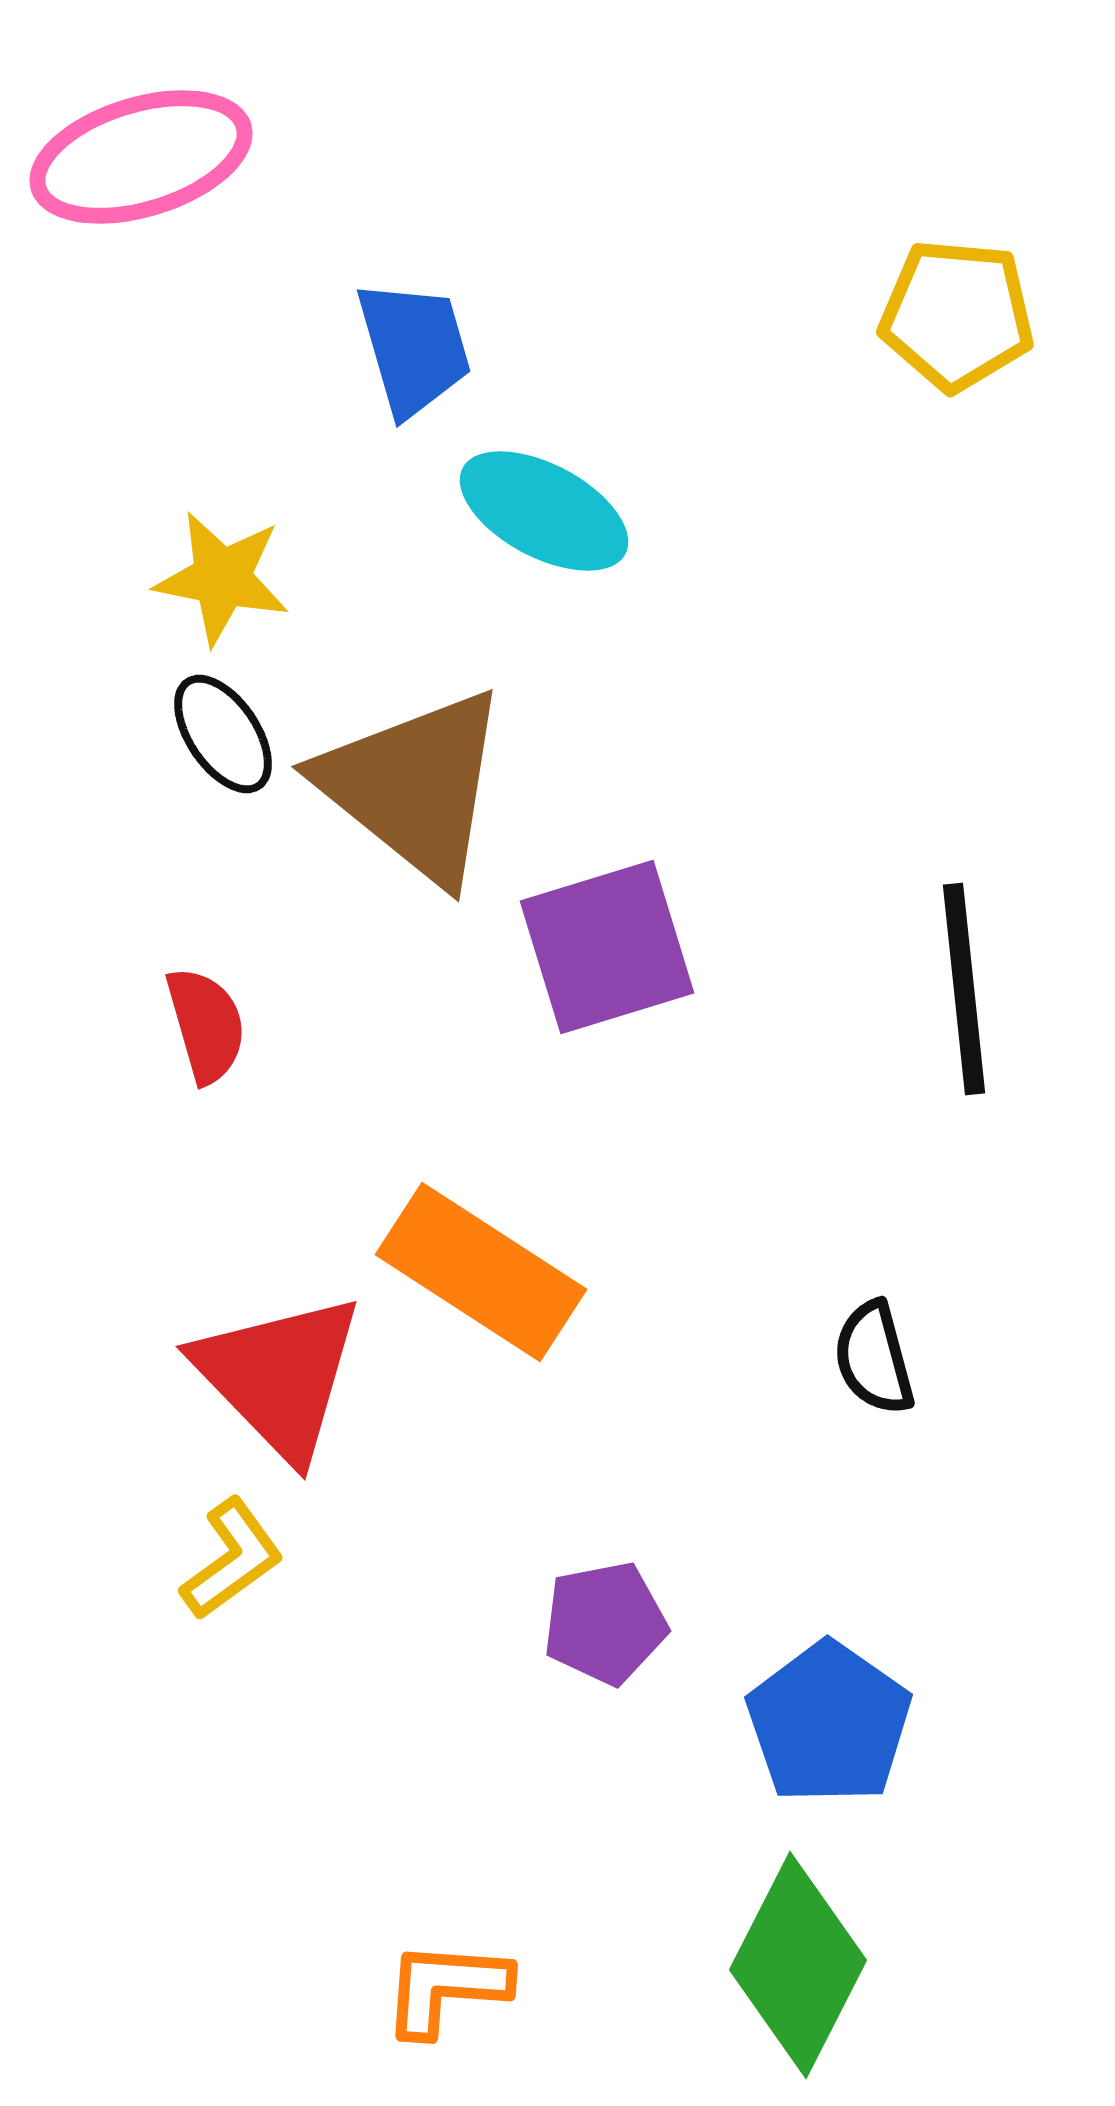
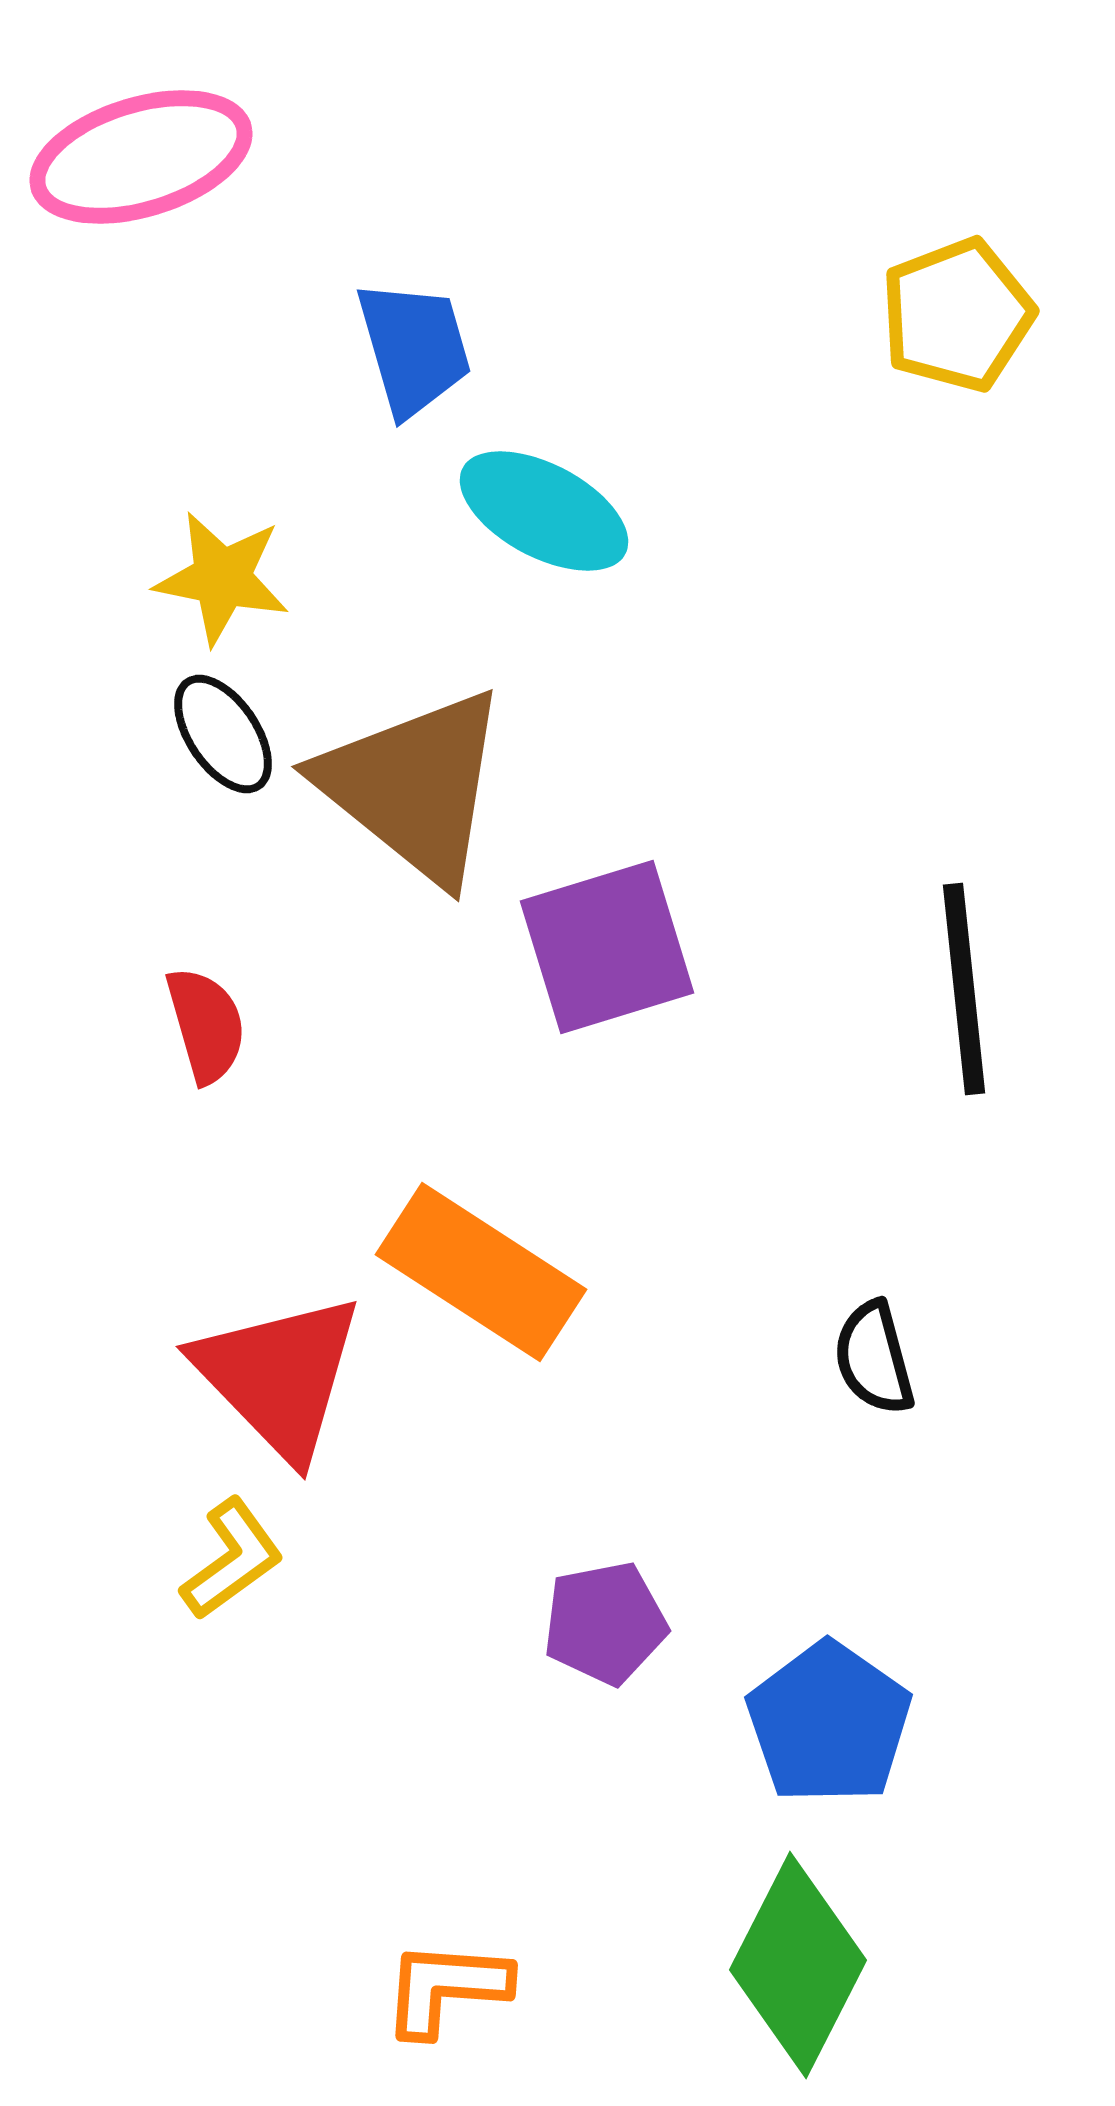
yellow pentagon: rotated 26 degrees counterclockwise
